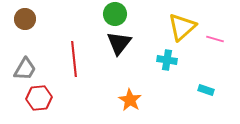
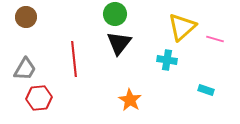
brown circle: moved 1 px right, 2 px up
